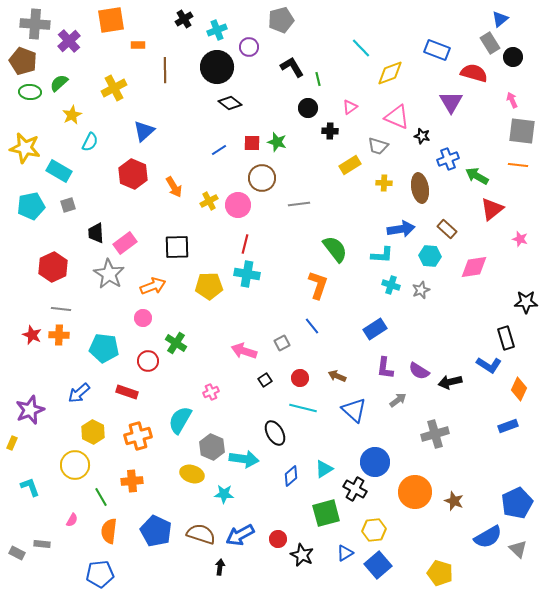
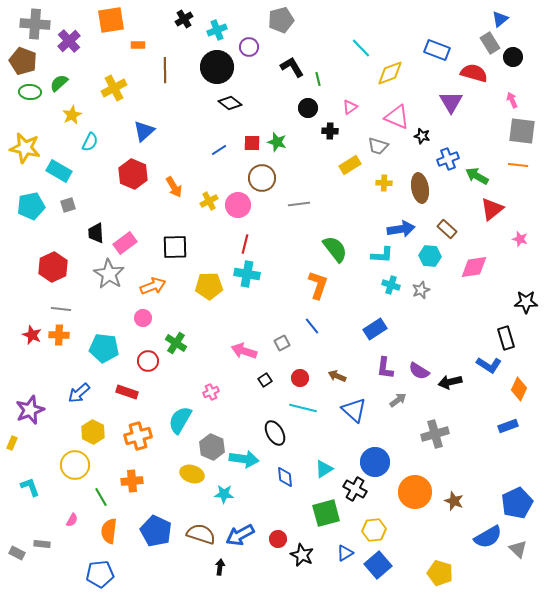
black square at (177, 247): moved 2 px left
blue diamond at (291, 476): moved 6 px left, 1 px down; rotated 55 degrees counterclockwise
